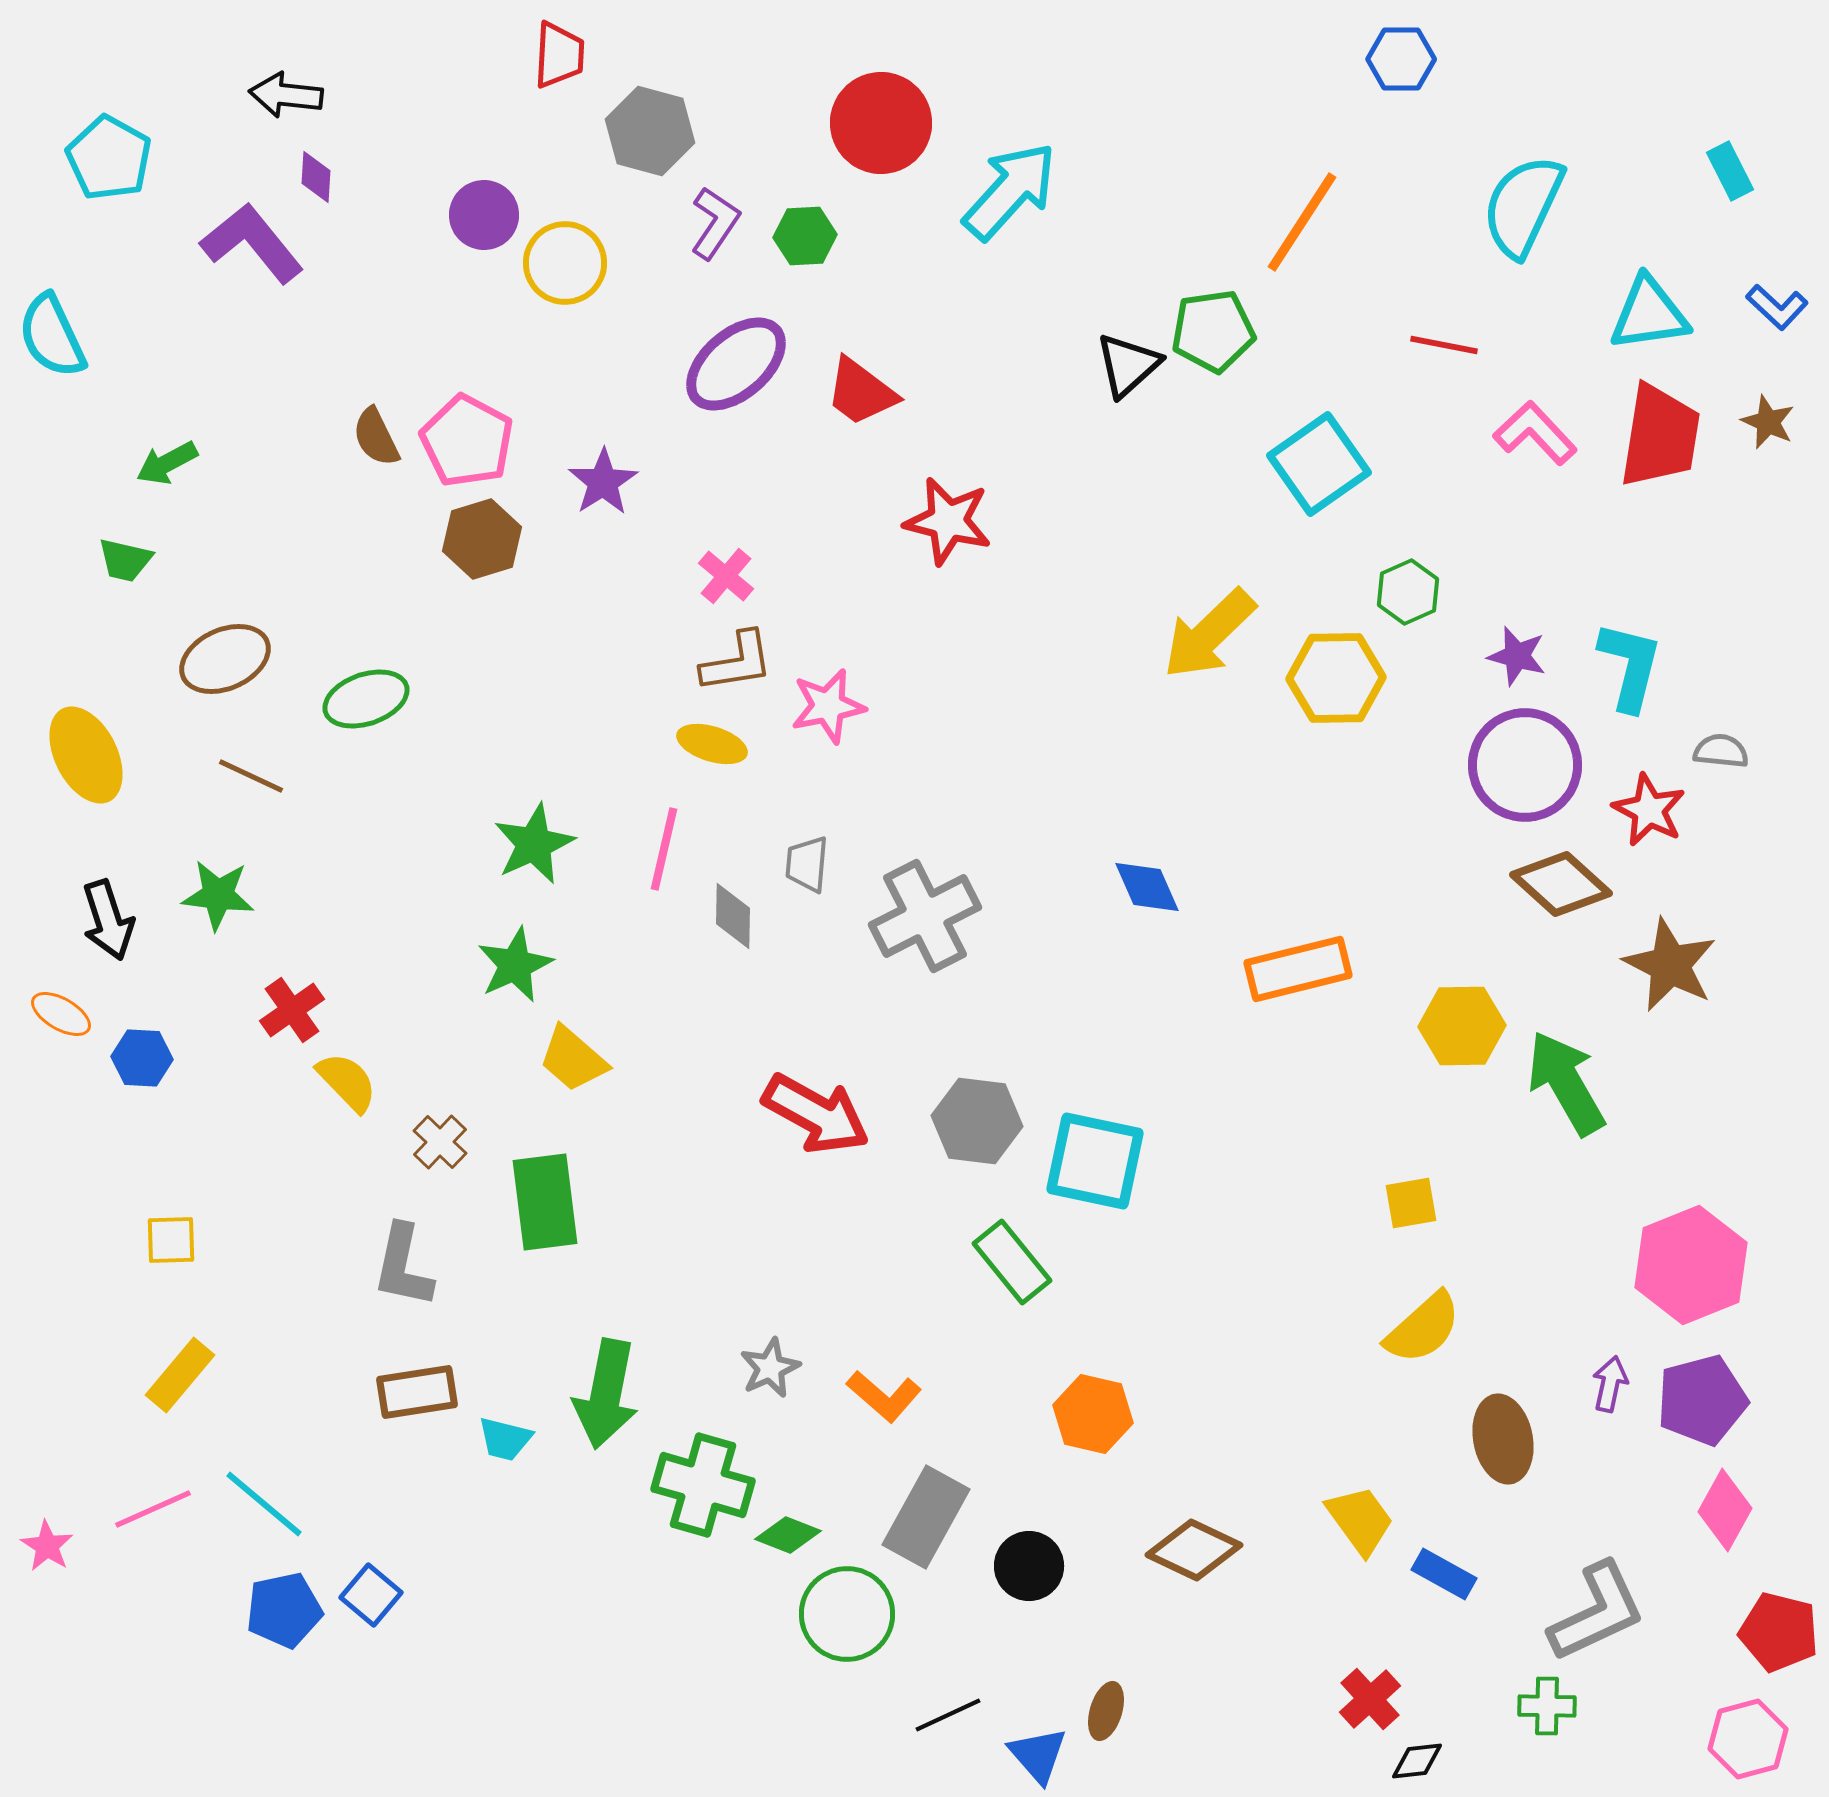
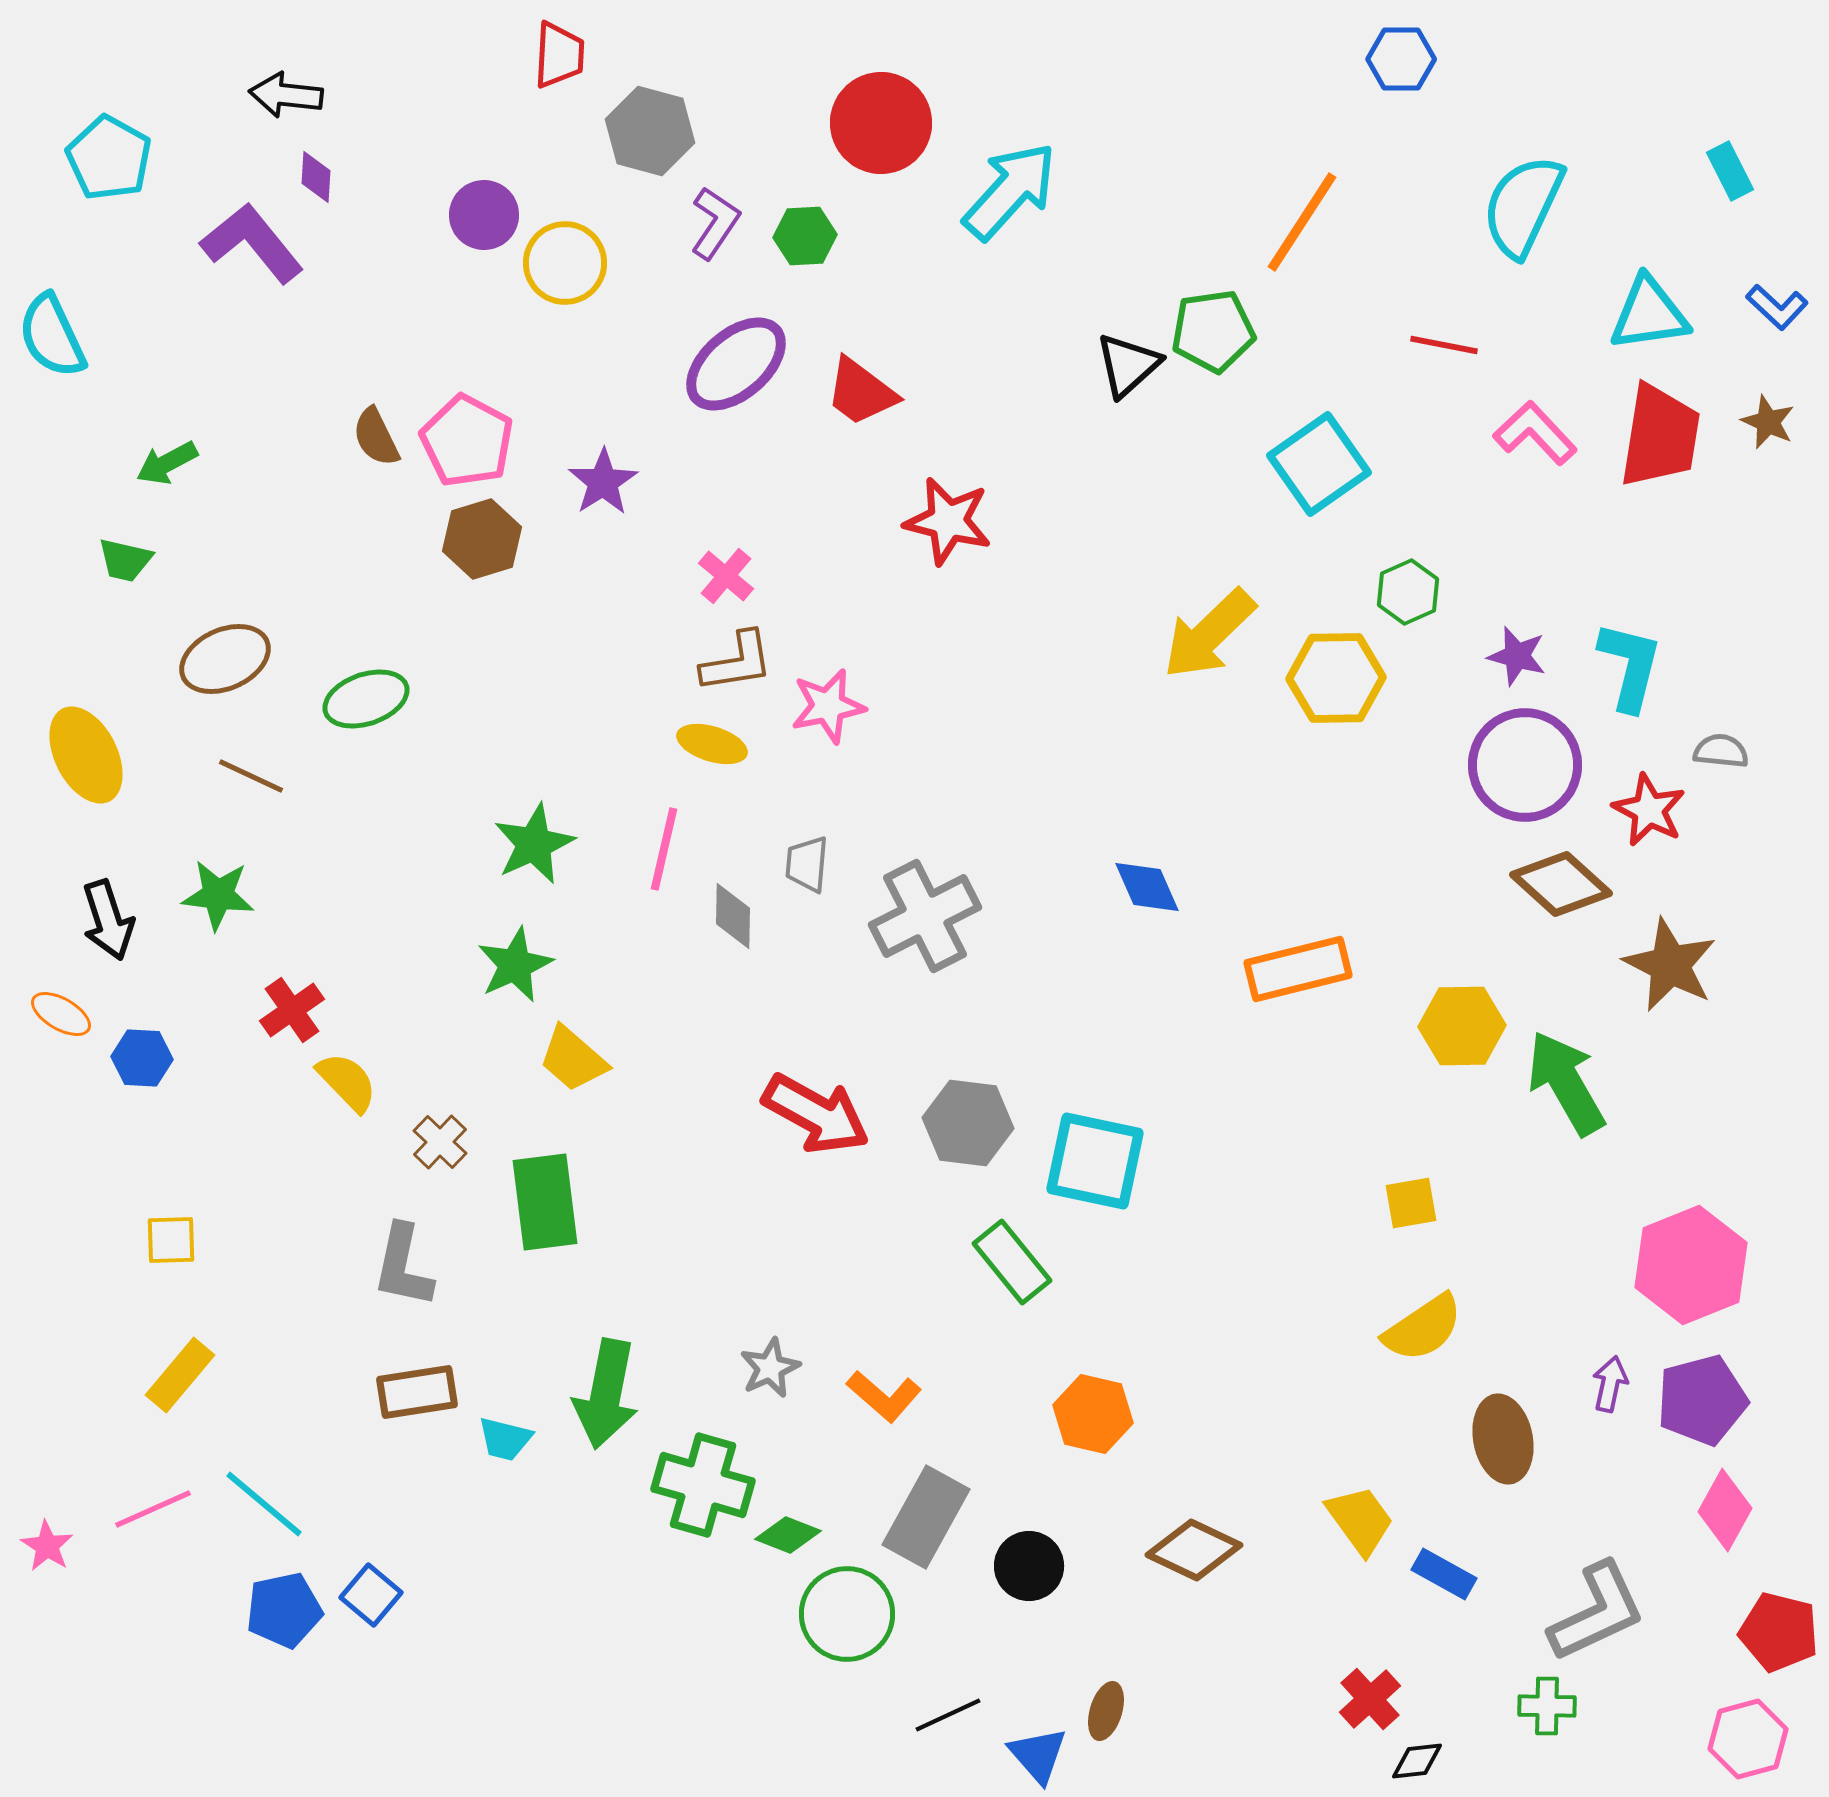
gray hexagon at (977, 1121): moved 9 px left, 2 px down
yellow semicircle at (1423, 1328): rotated 8 degrees clockwise
